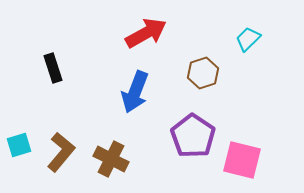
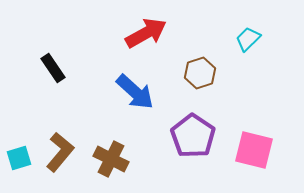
black rectangle: rotated 16 degrees counterclockwise
brown hexagon: moved 3 px left
blue arrow: rotated 69 degrees counterclockwise
cyan square: moved 13 px down
brown L-shape: moved 1 px left
pink square: moved 12 px right, 10 px up
